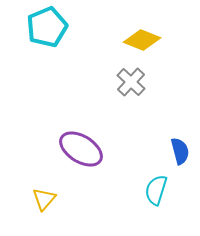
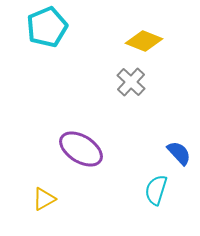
yellow diamond: moved 2 px right, 1 px down
blue semicircle: moved 1 px left, 2 px down; rotated 28 degrees counterclockwise
yellow triangle: rotated 20 degrees clockwise
